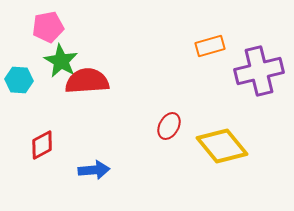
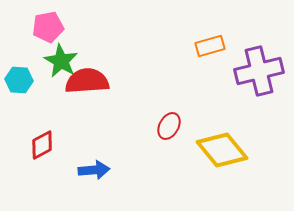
yellow diamond: moved 4 px down
